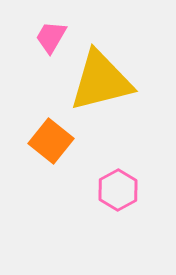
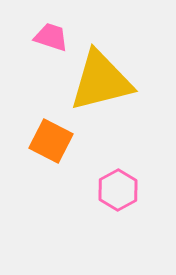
pink trapezoid: rotated 78 degrees clockwise
orange square: rotated 12 degrees counterclockwise
